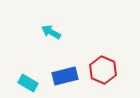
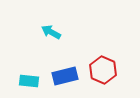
cyan rectangle: moved 1 px right, 2 px up; rotated 24 degrees counterclockwise
